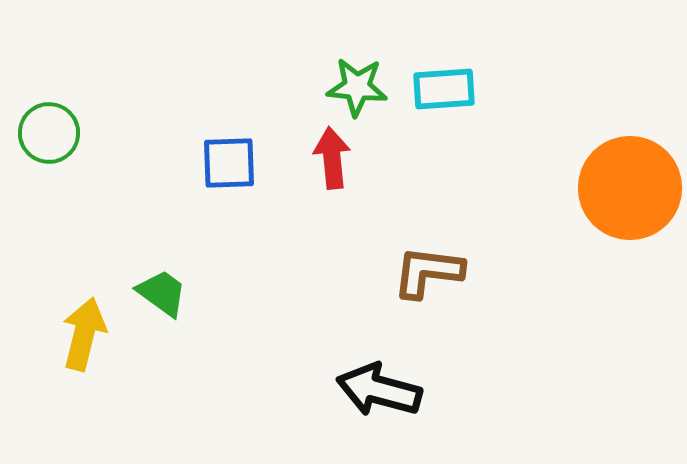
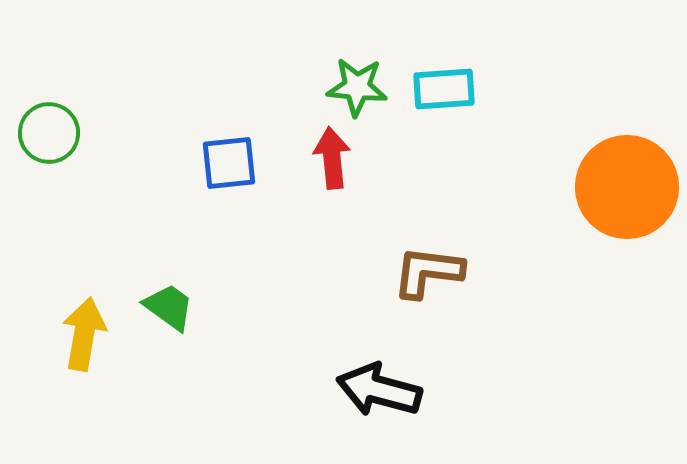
blue square: rotated 4 degrees counterclockwise
orange circle: moved 3 px left, 1 px up
green trapezoid: moved 7 px right, 14 px down
yellow arrow: rotated 4 degrees counterclockwise
